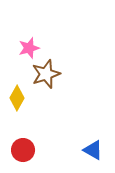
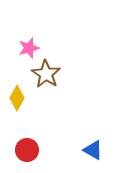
brown star: rotated 20 degrees counterclockwise
red circle: moved 4 px right
